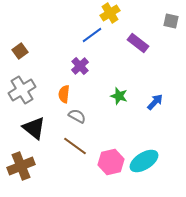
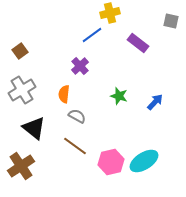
yellow cross: rotated 18 degrees clockwise
brown cross: rotated 12 degrees counterclockwise
